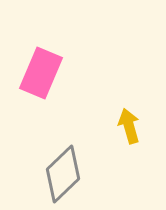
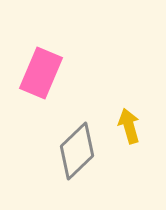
gray diamond: moved 14 px right, 23 px up
